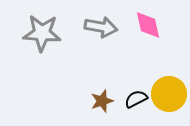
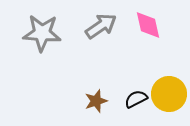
gray arrow: moved 1 px up; rotated 44 degrees counterclockwise
brown star: moved 6 px left
